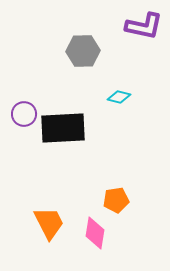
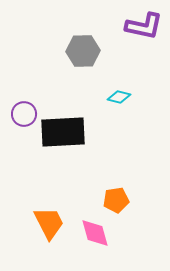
black rectangle: moved 4 px down
pink diamond: rotated 24 degrees counterclockwise
